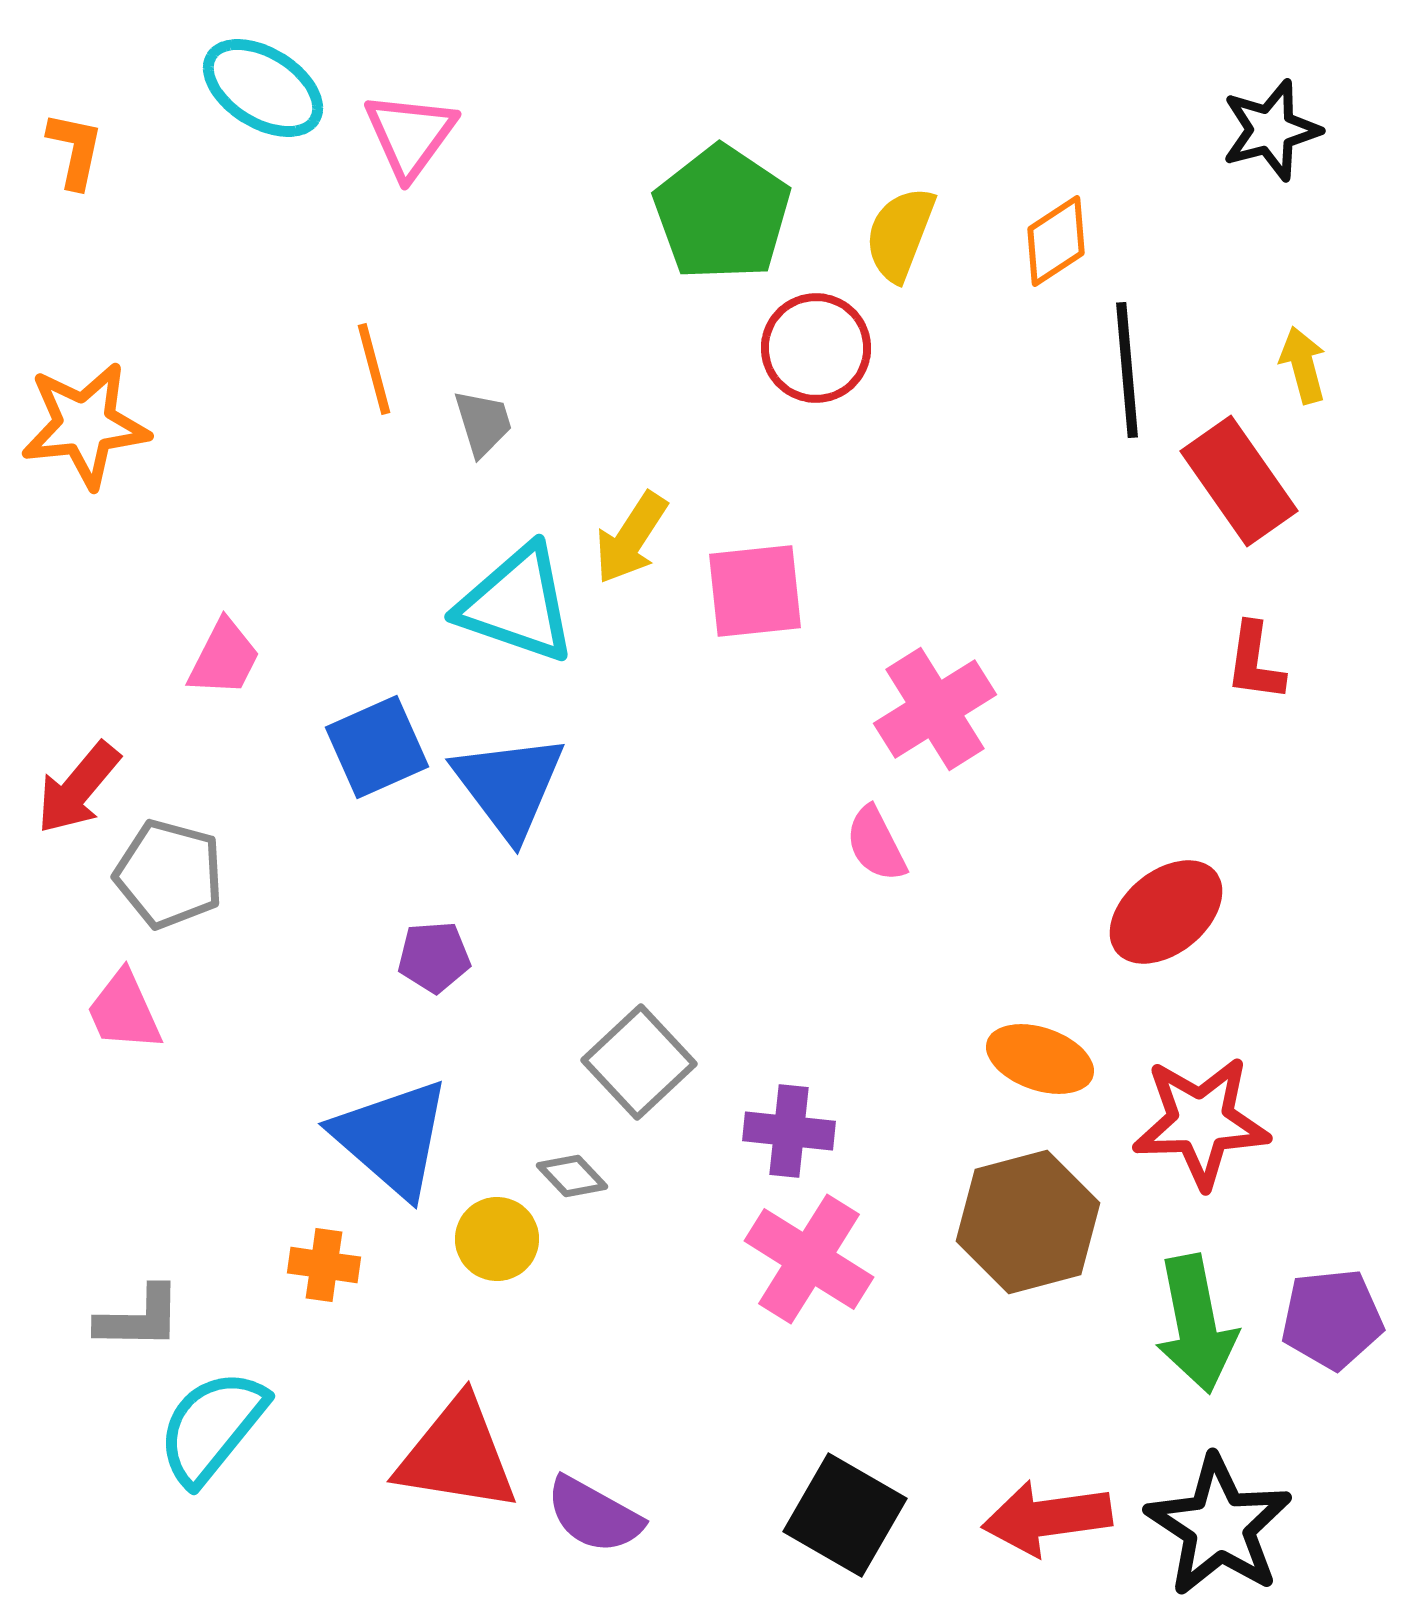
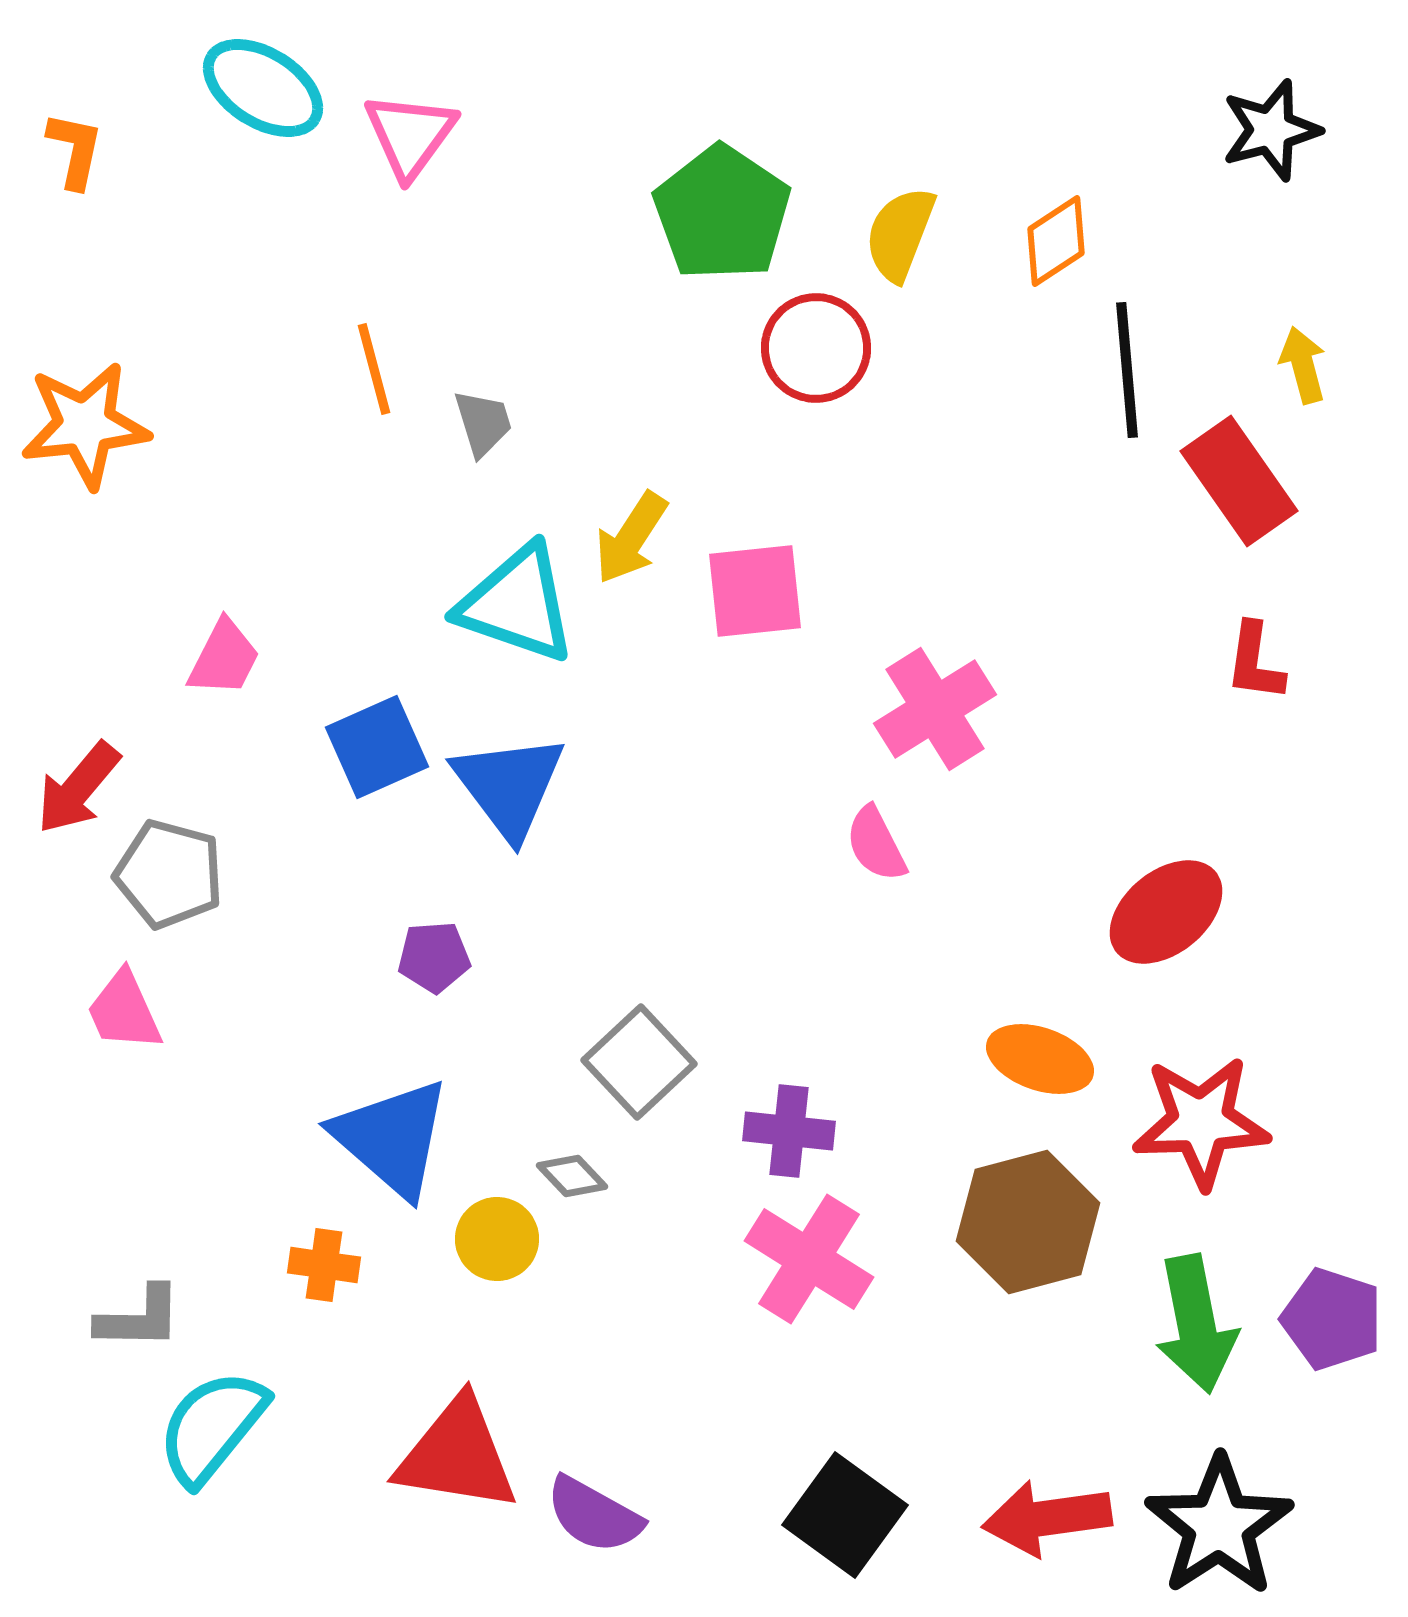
purple pentagon at (1332, 1319): rotated 24 degrees clockwise
black square at (845, 1515): rotated 6 degrees clockwise
black star at (1219, 1526): rotated 6 degrees clockwise
